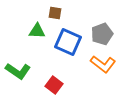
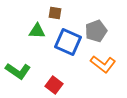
gray pentagon: moved 6 px left, 3 px up
